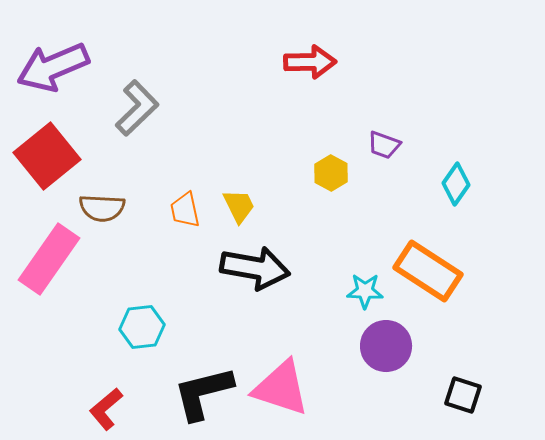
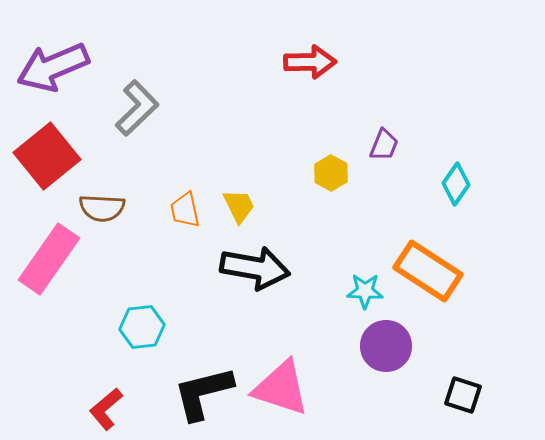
purple trapezoid: rotated 88 degrees counterclockwise
